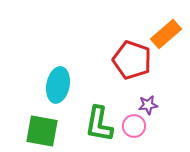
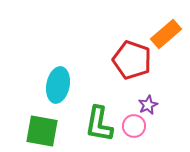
purple star: rotated 18 degrees counterclockwise
